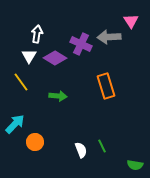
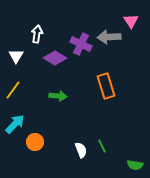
white triangle: moved 13 px left
yellow line: moved 8 px left, 8 px down; rotated 72 degrees clockwise
